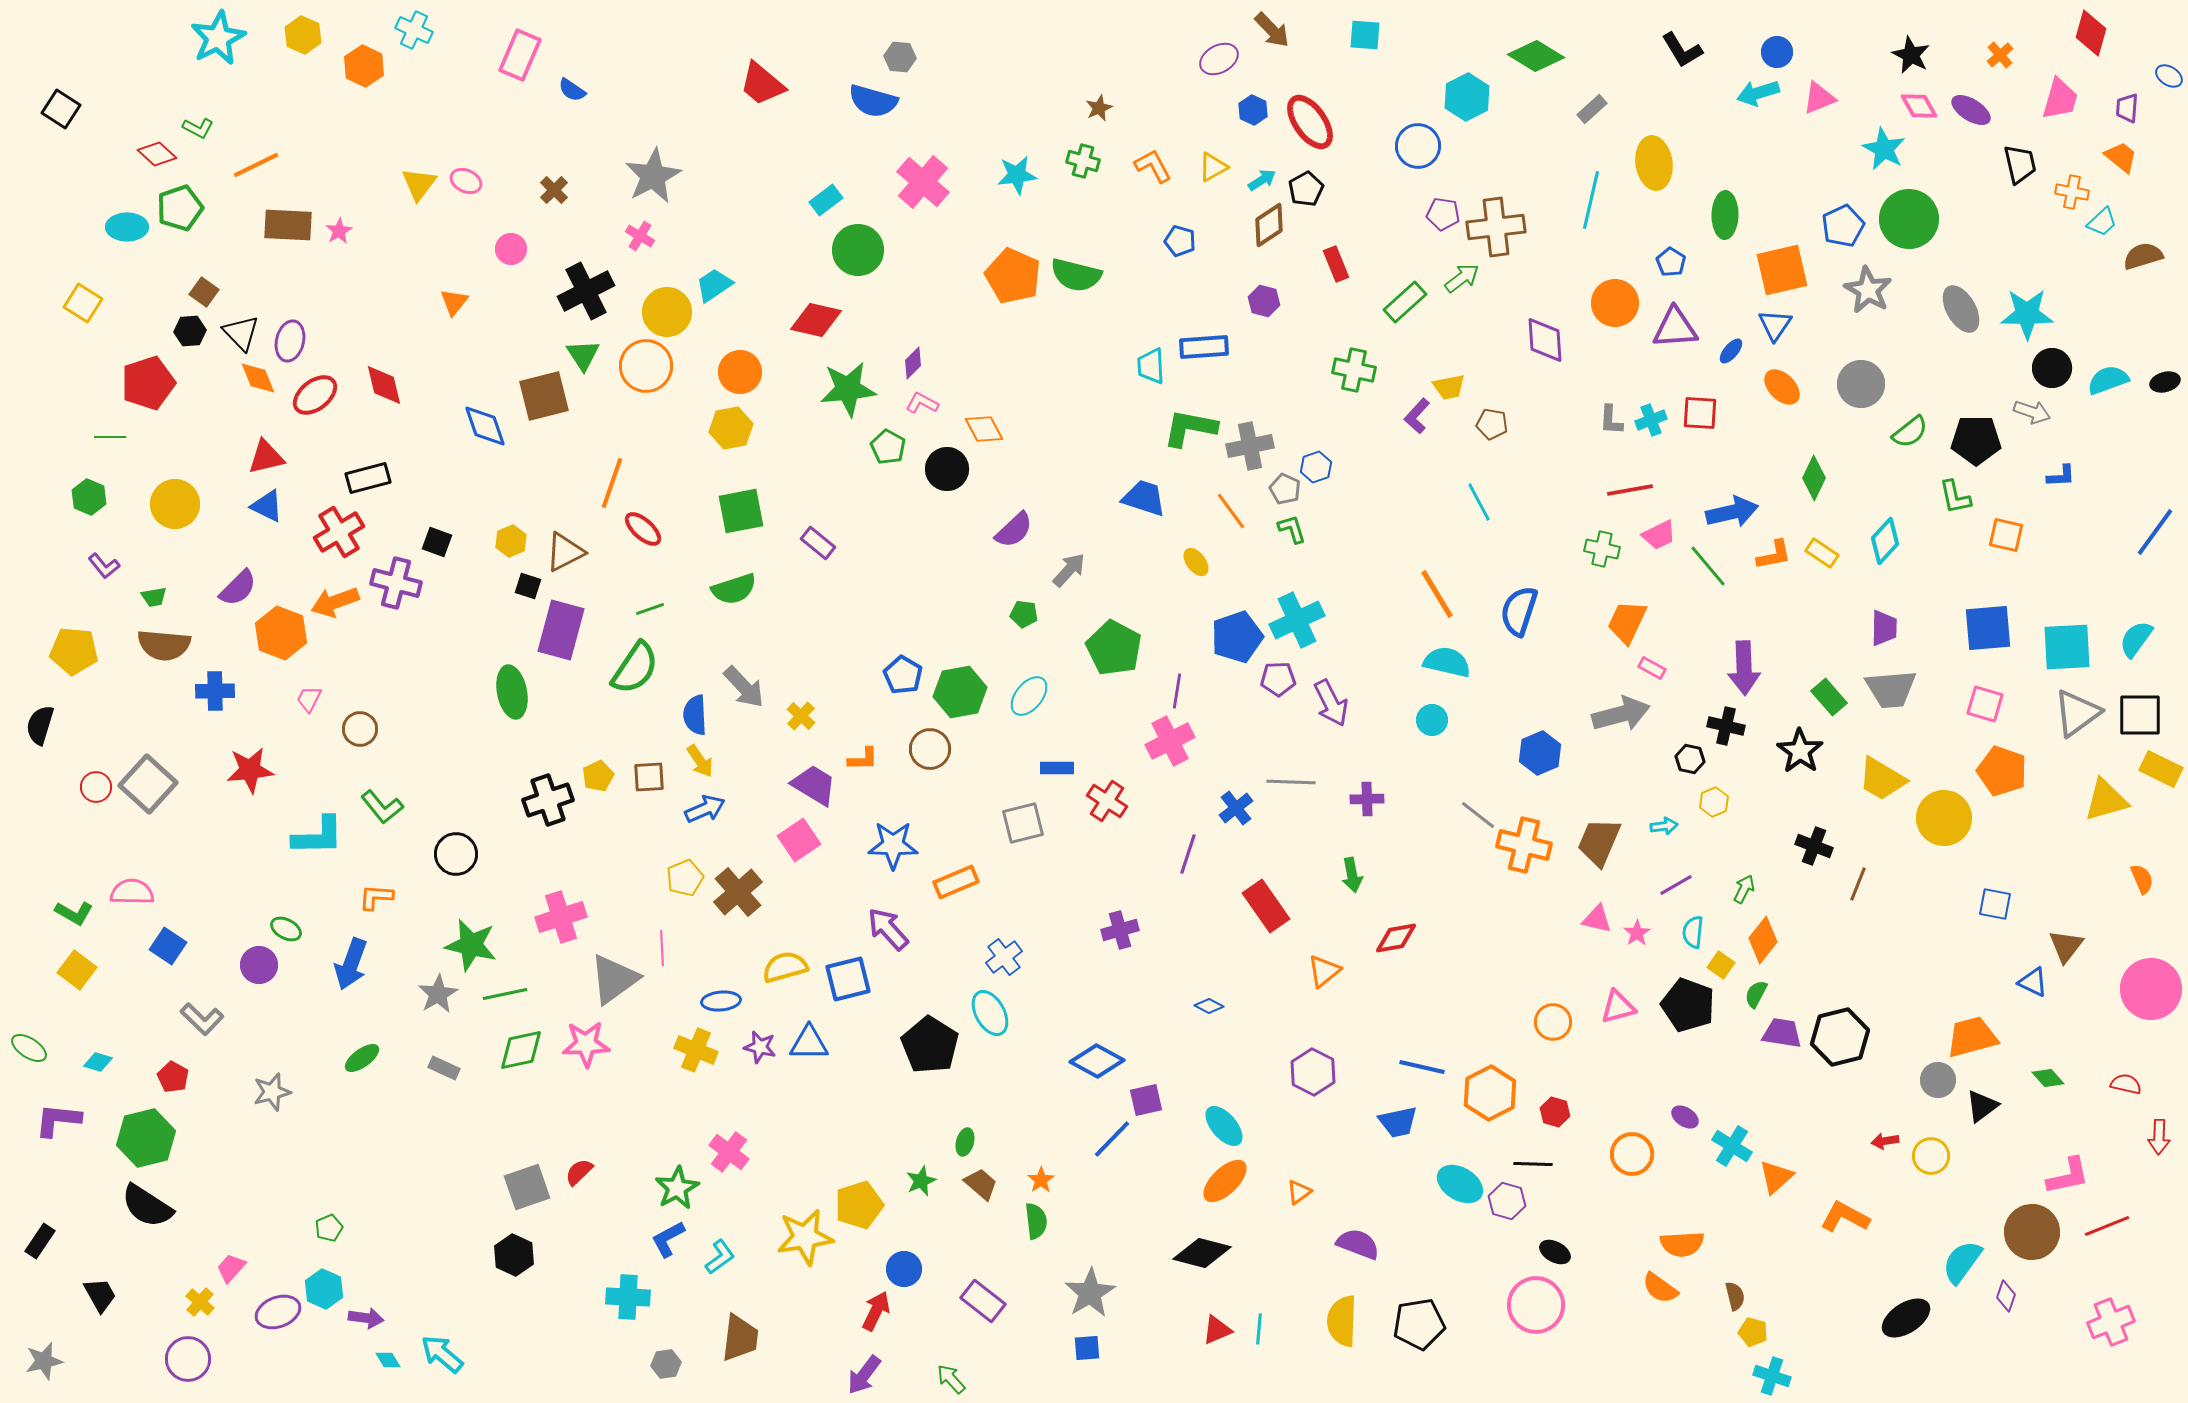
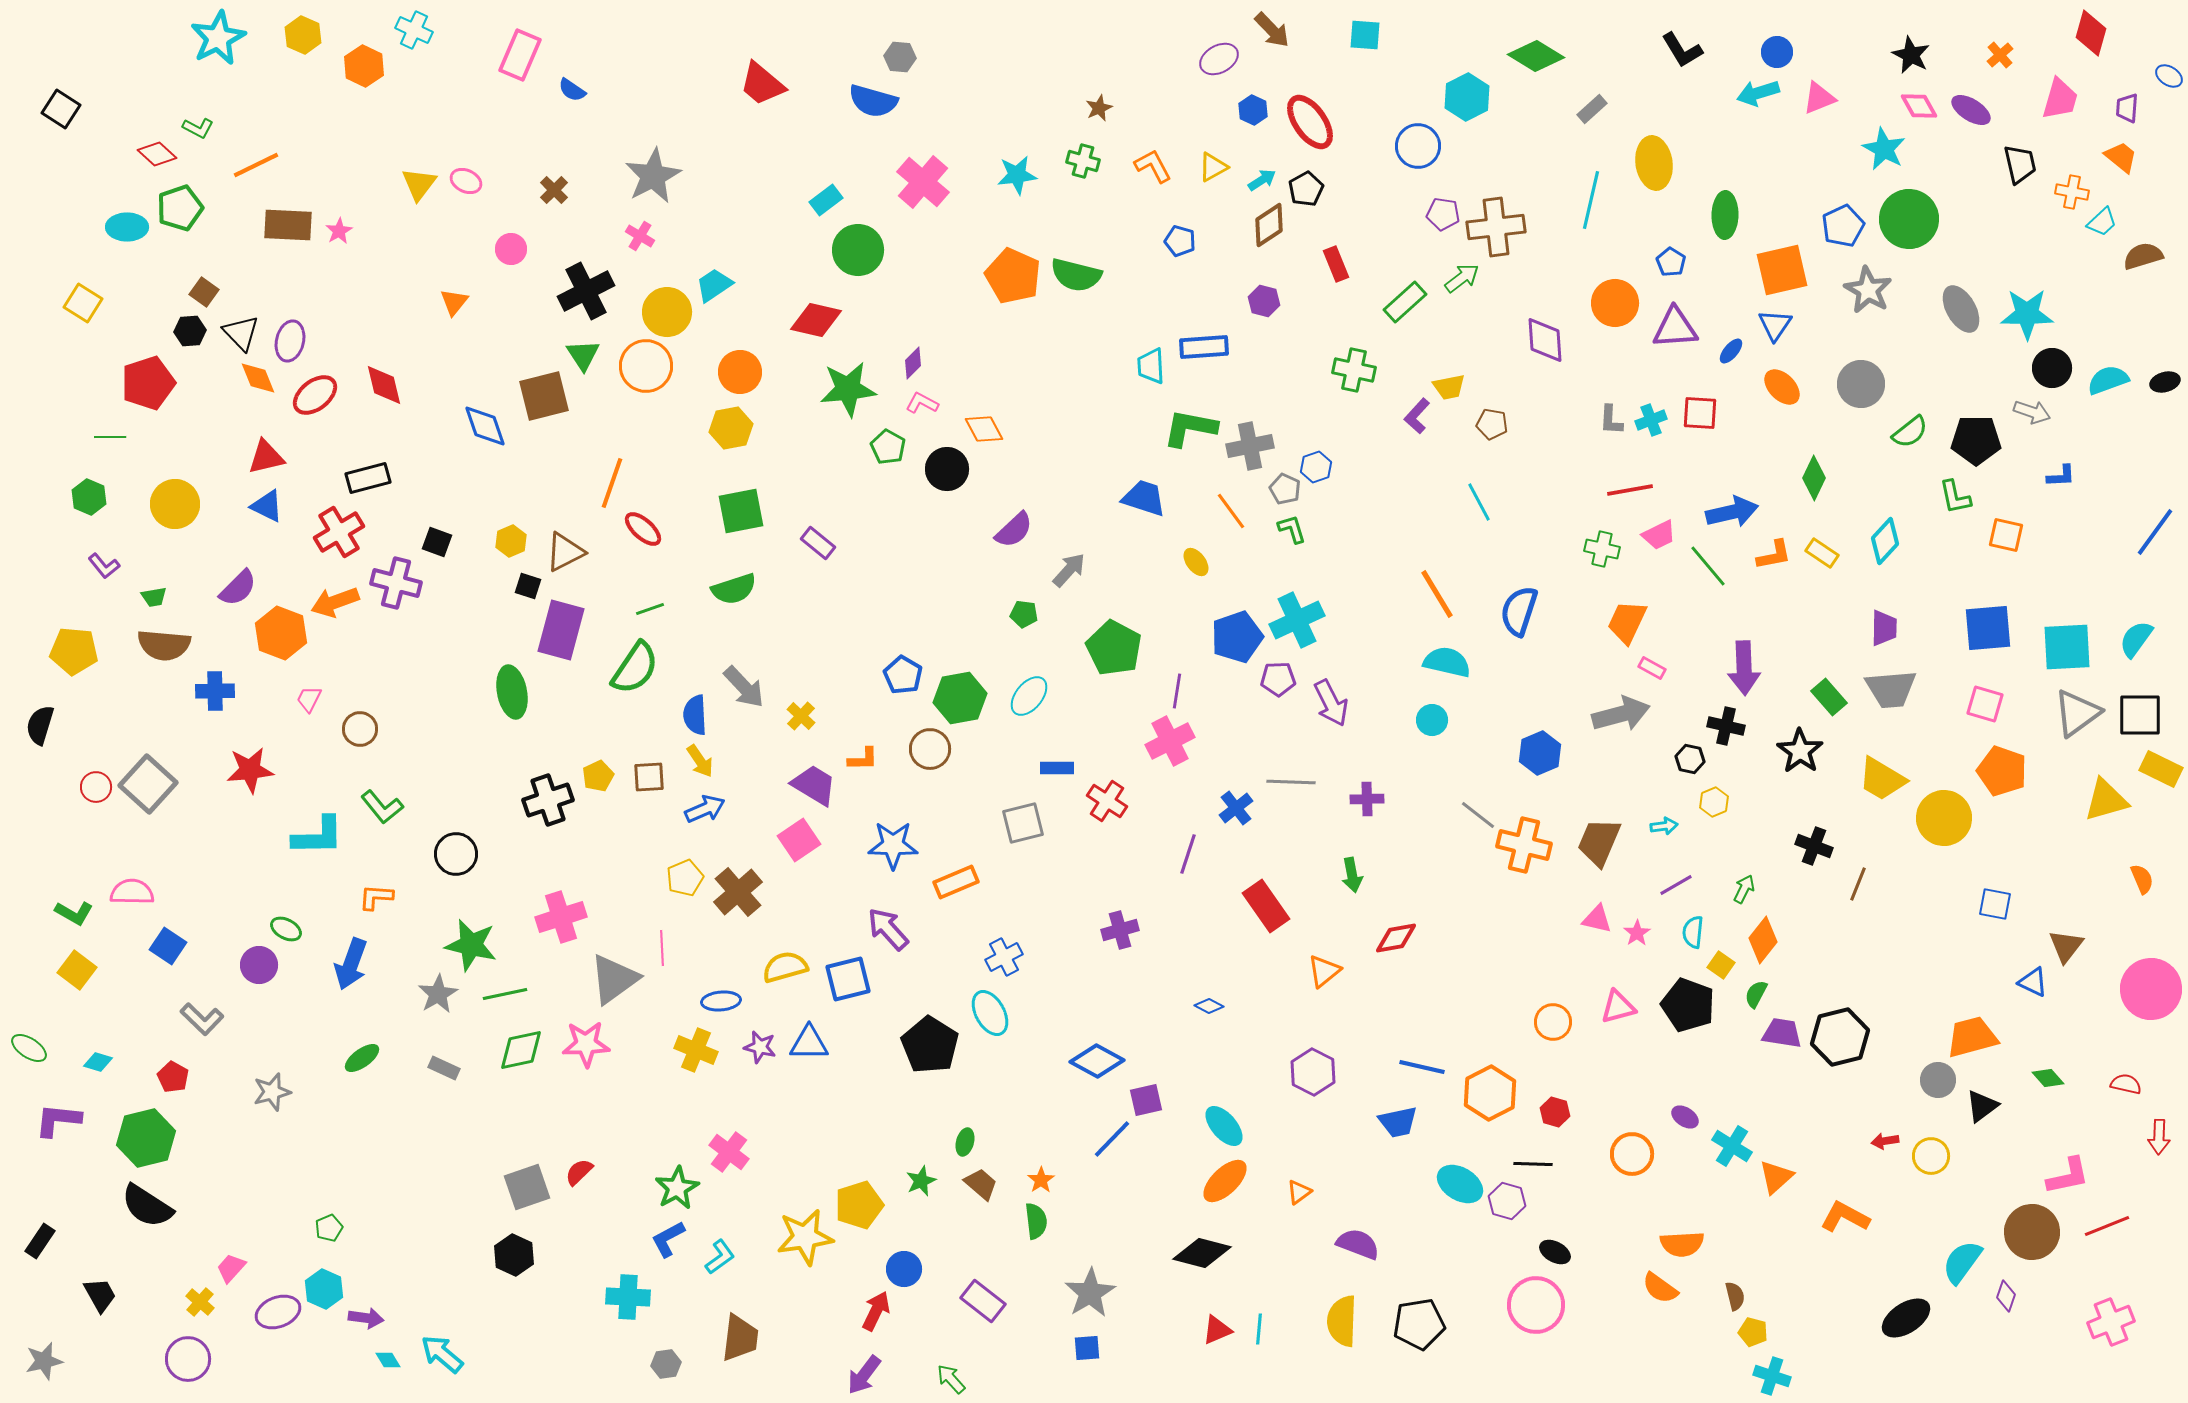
green hexagon at (960, 692): moved 6 px down
blue cross at (1004, 957): rotated 9 degrees clockwise
